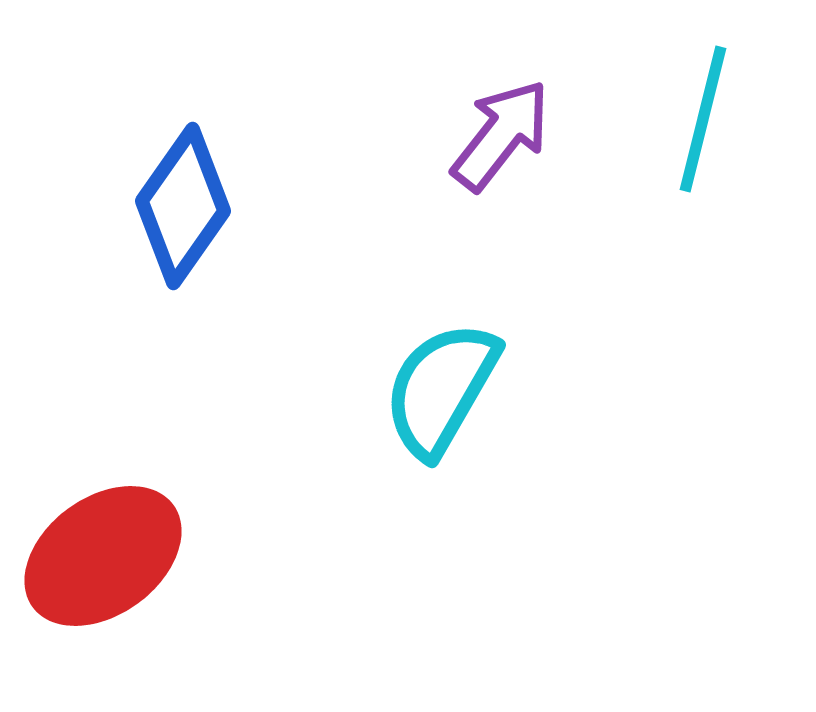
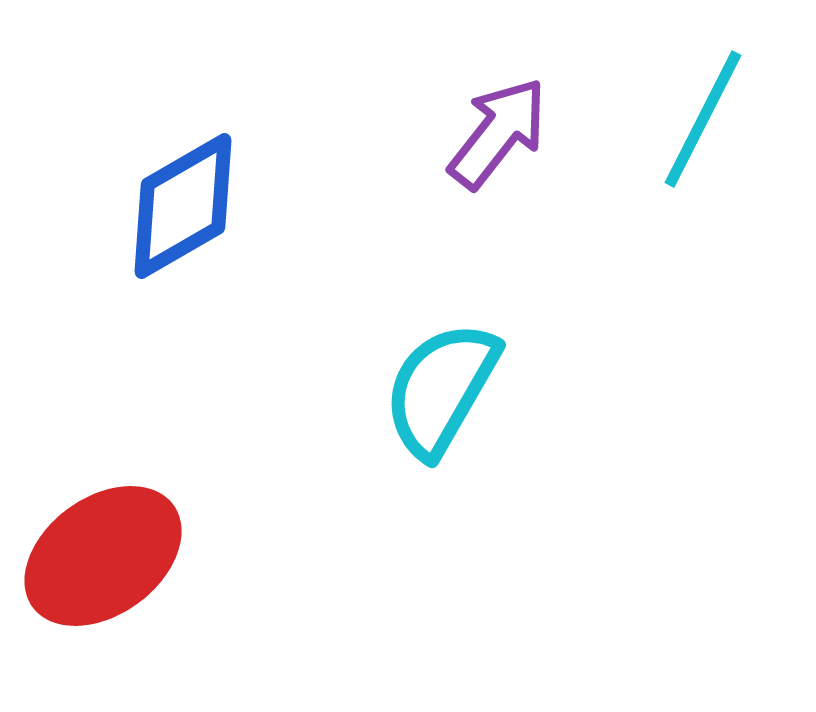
cyan line: rotated 13 degrees clockwise
purple arrow: moved 3 px left, 2 px up
blue diamond: rotated 25 degrees clockwise
